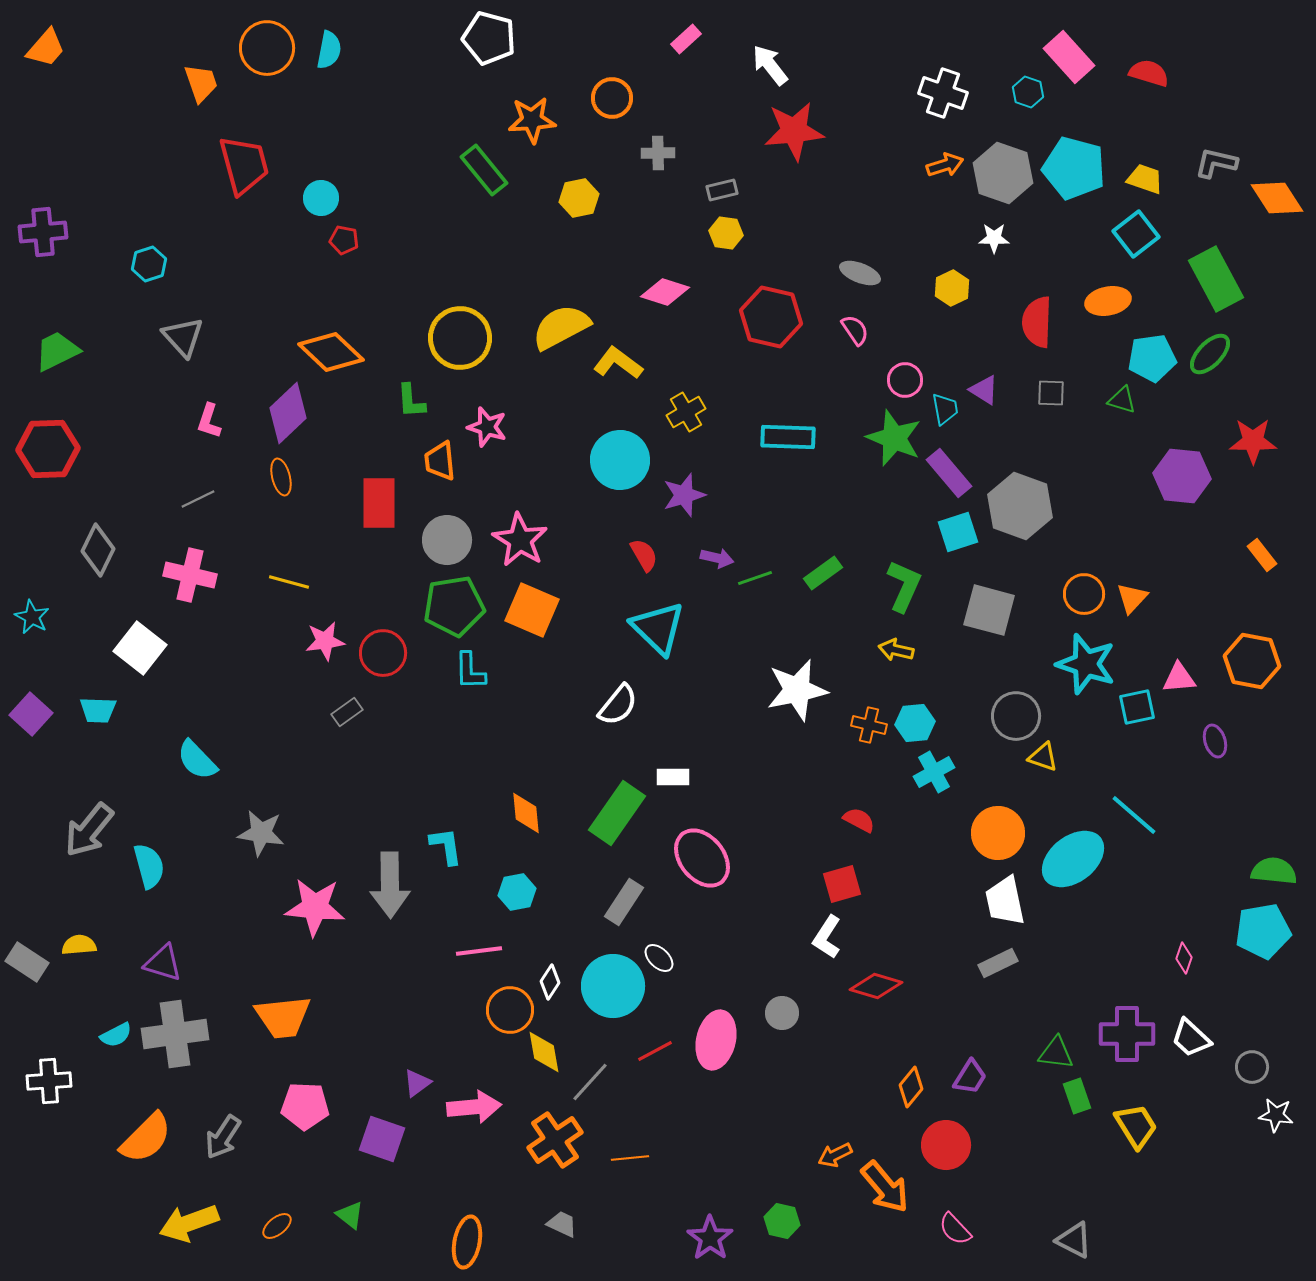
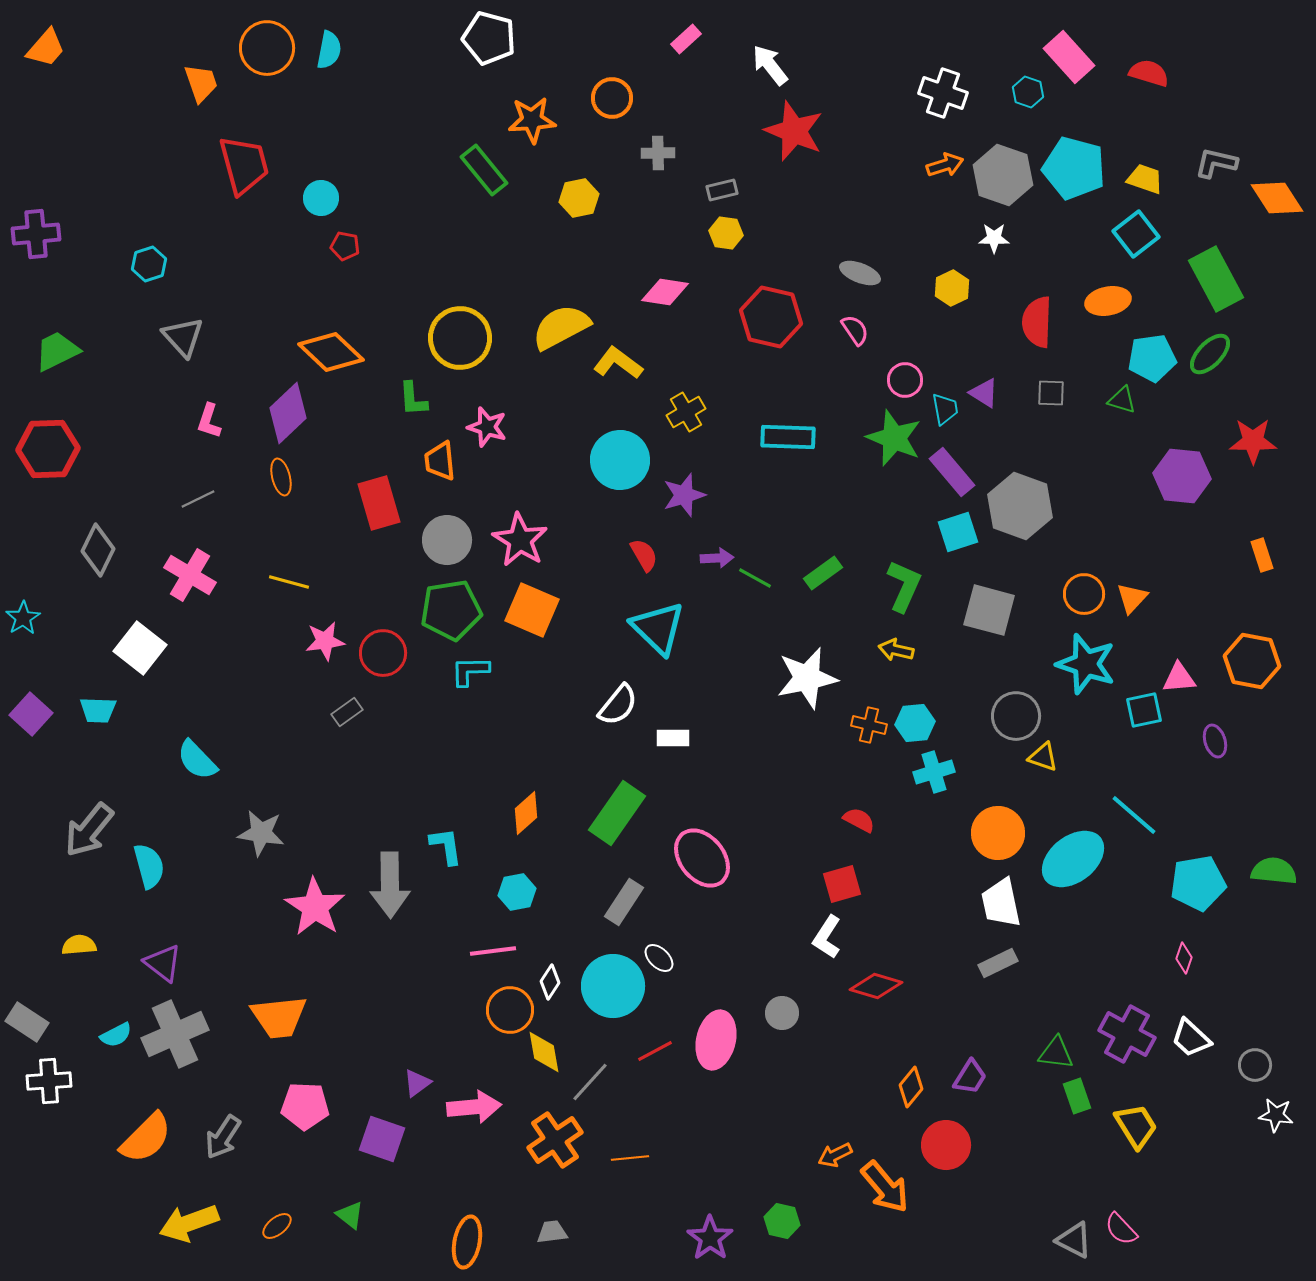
red star at (794, 131): rotated 28 degrees clockwise
gray hexagon at (1003, 173): moved 2 px down
purple cross at (43, 232): moved 7 px left, 2 px down
red pentagon at (344, 240): moved 1 px right, 6 px down
pink diamond at (665, 292): rotated 9 degrees counterclockwise
purple triangle at (984, 390): moved 3 px down
green L-shape at (411, 401): moved 2 px right, 2 px up
purple rectangle at (949, 473): moved 3 px right, 1 px up
red rectangle at (379, 503): rotated 16 degrees counterclockwise
orange rectangle at (1262, 555): rotated 20 degrees clockwise
purple arrow at (717, 558): rotated 16 degrees counterclockwise
pink cross at (190, 575): rotated 18 degrees clockwise
green line at (755, 578): rotated 48 degrees clockwise
green pentagon at (454, 606): moved 3 px left, 4 px down
cyan star at (32, 617): moved 9 px left, 1 px down; rotated 12 degrees clockwise
cyan L-shape at (470, 671): rotated 90 degrees clockwise
white star at (797, 690): moved 10 px right, 12 px up
cyan square at (1137, 707): moved 7 px right, 3 px down
cyan cross at (934, 772): rotated 12 degrees clockwise
white rectangle at (673, 777): moved 39 px up
orange diamond at (526, 813): rotated 54 degrees clockwise
white trapezoid at (1005, 901): moved 4 px left, 2 px down
pink star at (315, 907): rotated 28 degrees clockwise
cyan pentagon at (1263, 931): moved 65 px left, 48 px up
pink line at (479, 951): moved 14 px right
gray rectangle at (27, 962): moved 60 px down
purple triangle at (163, 963): rotated 21 degrees clockwise
orange trapezoid at (283, 1017): moved 4 px left
gray cross at (175, 1034): rotated 16 degrees counterclockwise
purple cross at (1127, 1034): rotated 28 degrees clockwise
gray circle at (1252, 1067): moved 3 px right, 2 px up
gray trapezoid at (562, 1224): moved 10 px left, 8 px down; rotated 32 degrees counterclockwise
pink semicircle at (955, 1229): moved 166 px right
